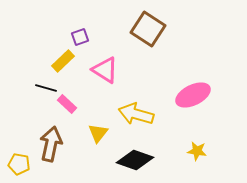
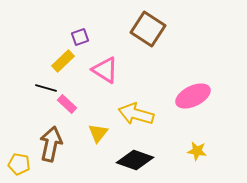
pink ellipse: moved 1 px down
